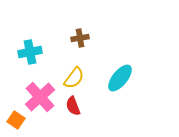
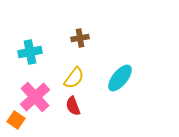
pink cross: moved 5 px left
